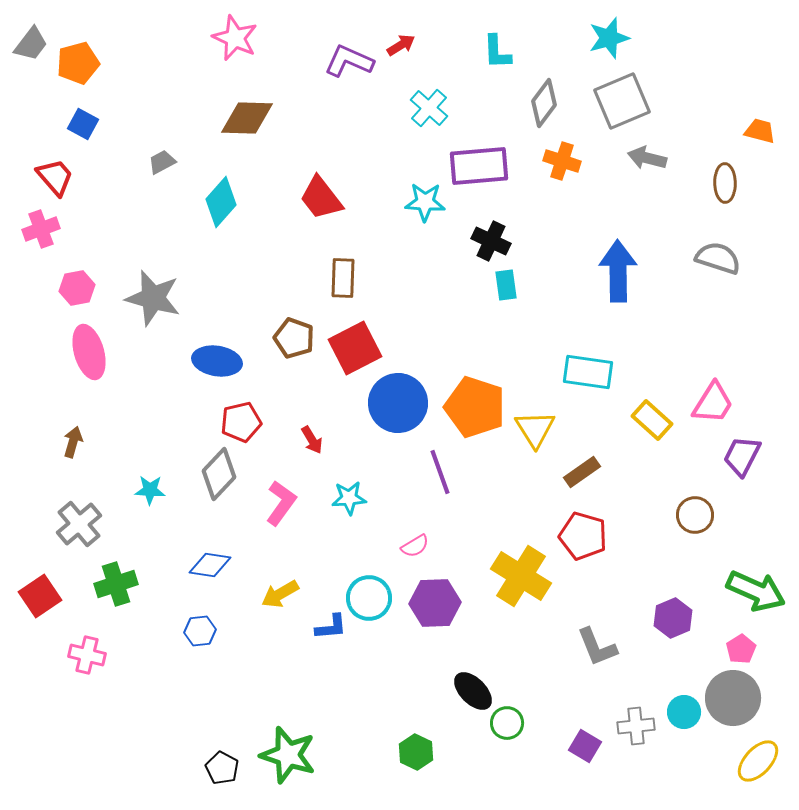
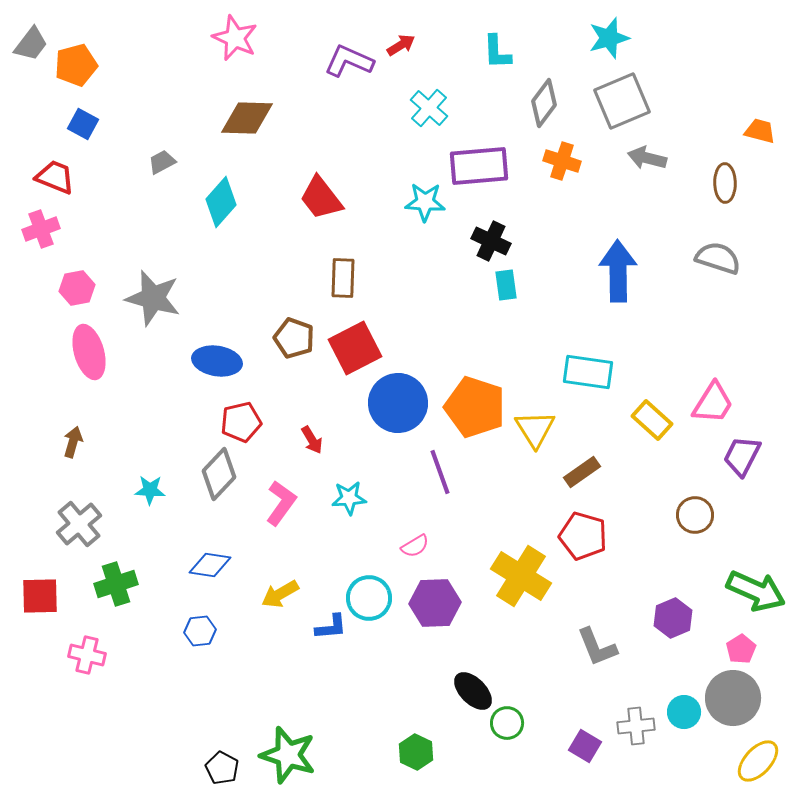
orange pentagon at (78, 63): moved 2 px left, 2 px down
red trapezoid at (55, 177): rotated 27 degrees counterclockwise
red square at (40, 596): rotated 33 degrees clockwise
